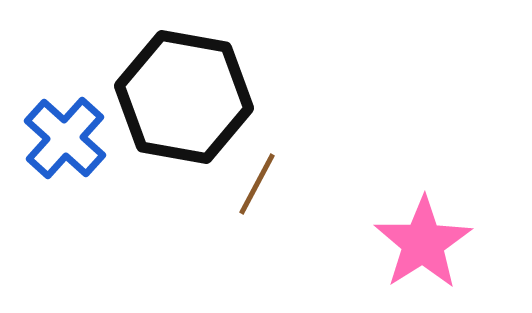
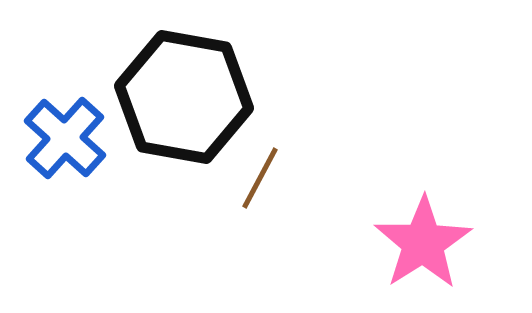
brown line: moved 3 px right, 6 px up
